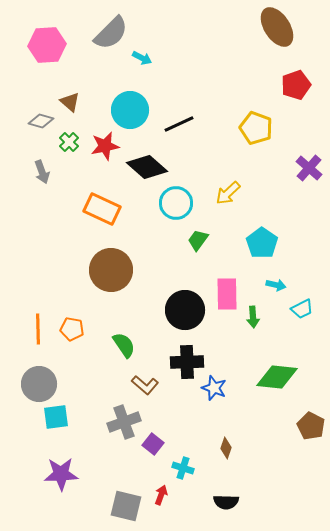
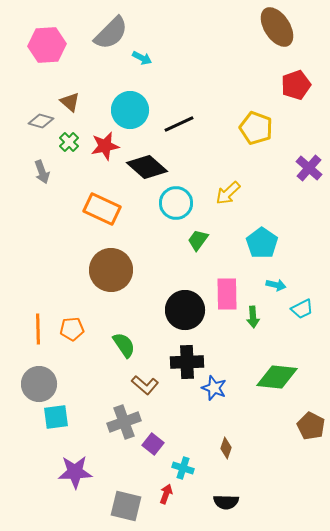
orange pentagon at (72, 329): rotated 15 degrees counterclockwise
purple star at (61, 474): moved 14 px right, 2 px up
red arrow at (161, 495): moved 5 px right, 1 px up
